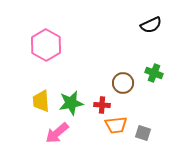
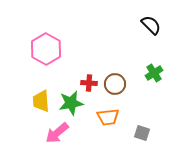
black semicircle: rotated 110 degrees counterclockwise
pink hexagon: moved 4 px down
green cross: rotated 36 degrees clockwise
brown circle: moved 8 px left, 1 px down
red cross: moved 13 px left, 22 px up
orange trapezoid: moved 8 px left, 8 px up
gray square: moved 1 px left
